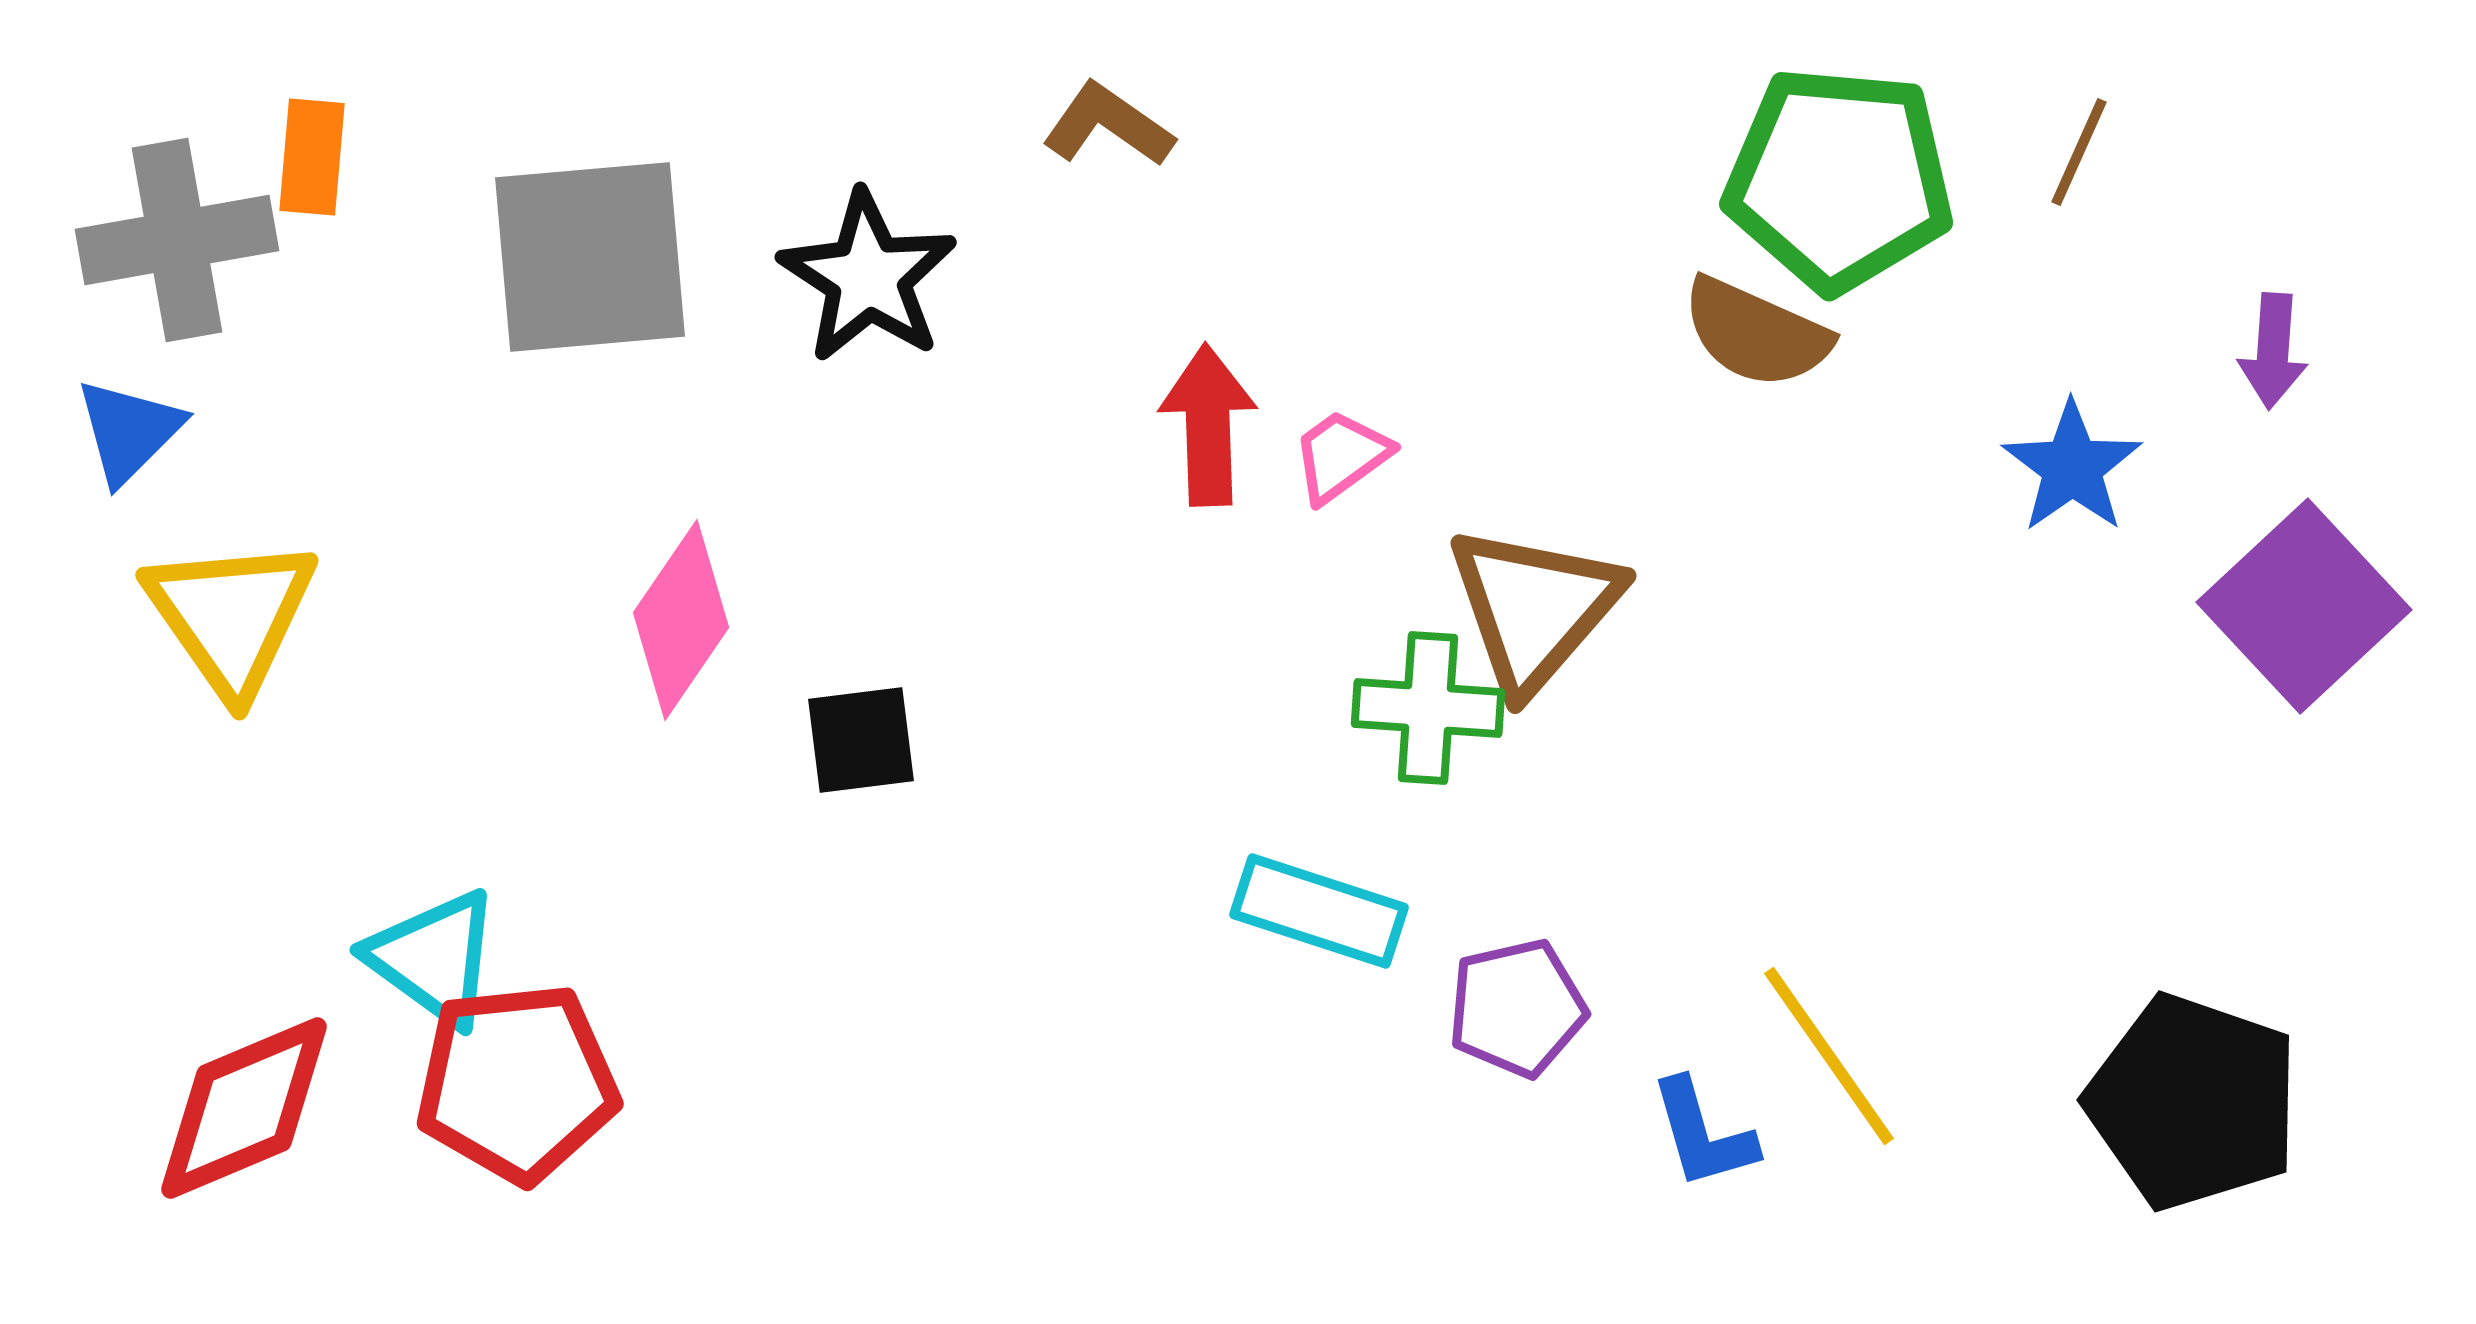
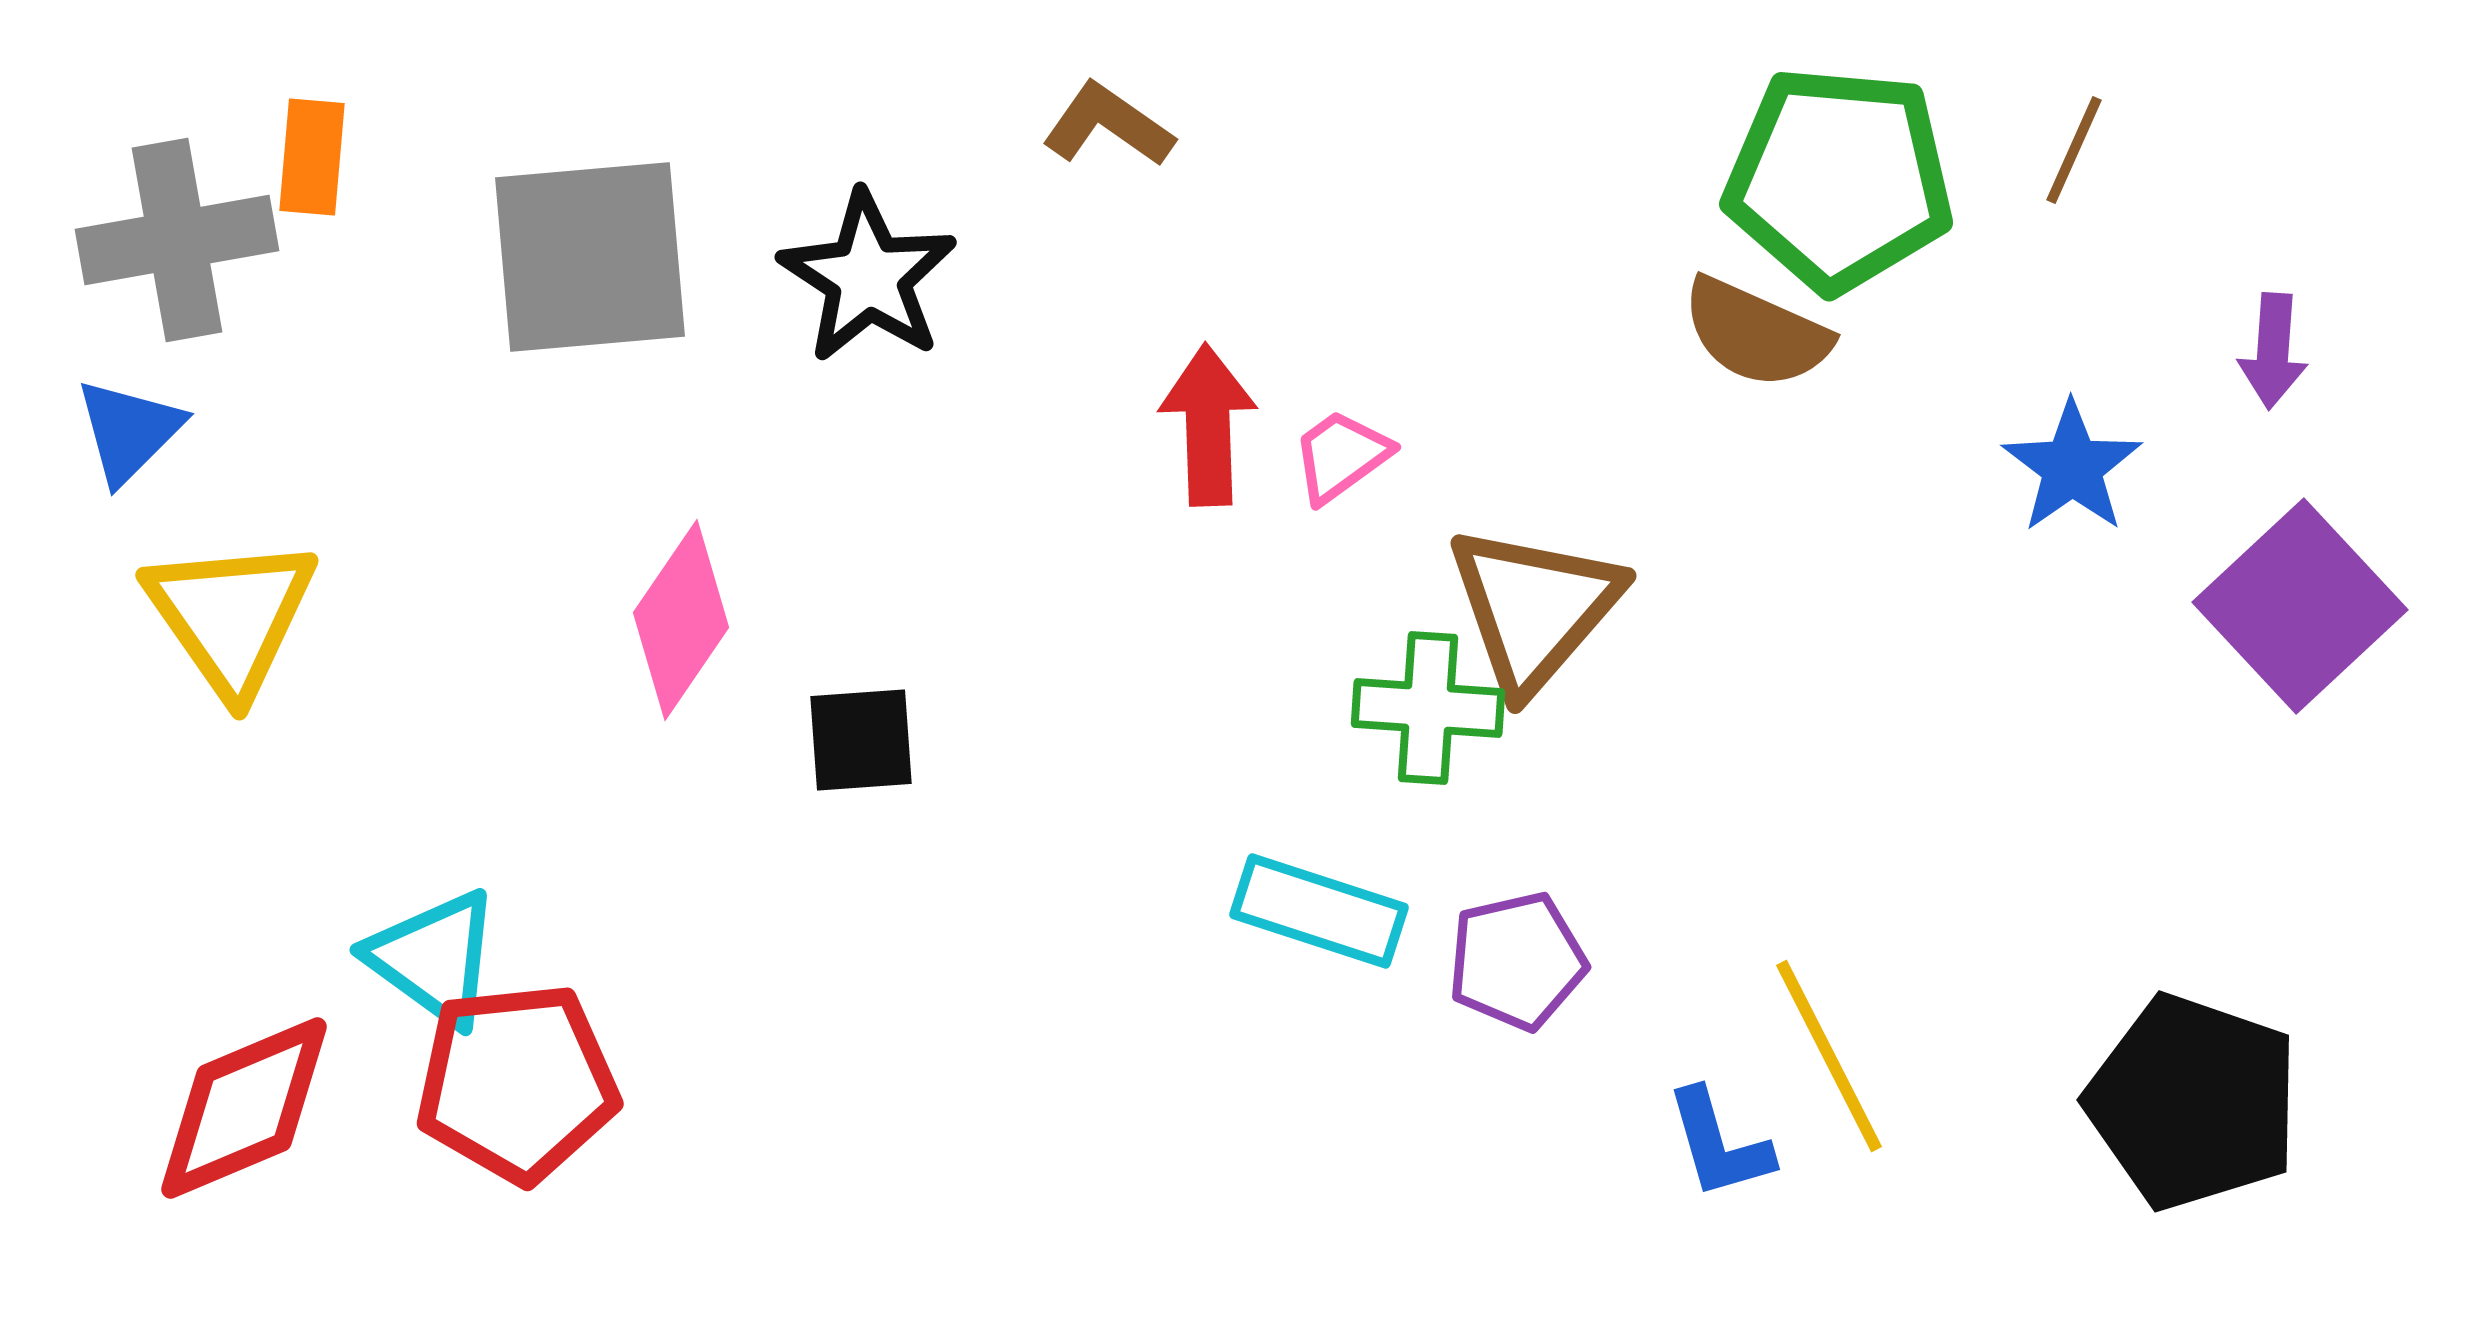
brown line: moved 5 px left, 2 px up
purple square: moved 4 px left
black square: rotated 3 degrees clockwise
purple pentagon: moved 47 px up
yellow line: rotated 8 degrees clockwise
blue L-shape: moved 16 px right, 10 px down
